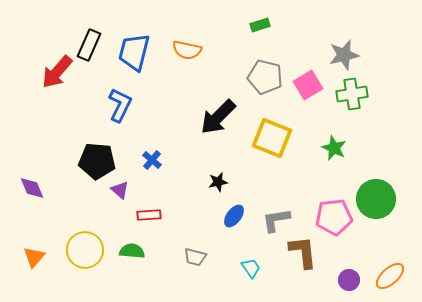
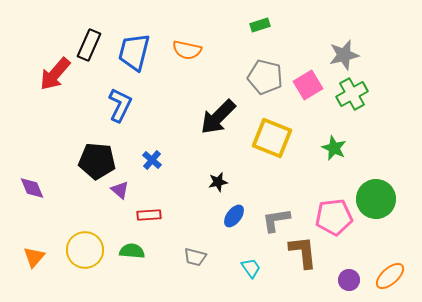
red arrow: moved 2 px left, 2 px down
green cross: rotated 20 degrees counterclockwise
